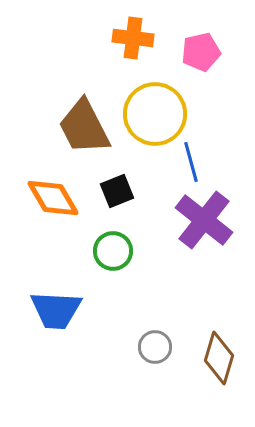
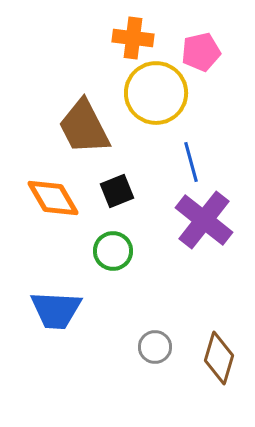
yellow circle: moved 1 px right, 21 px up
